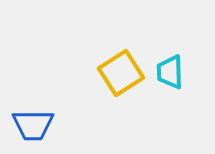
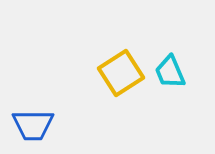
cyan trapezoid: rotated 21 degrees counterclockwise
